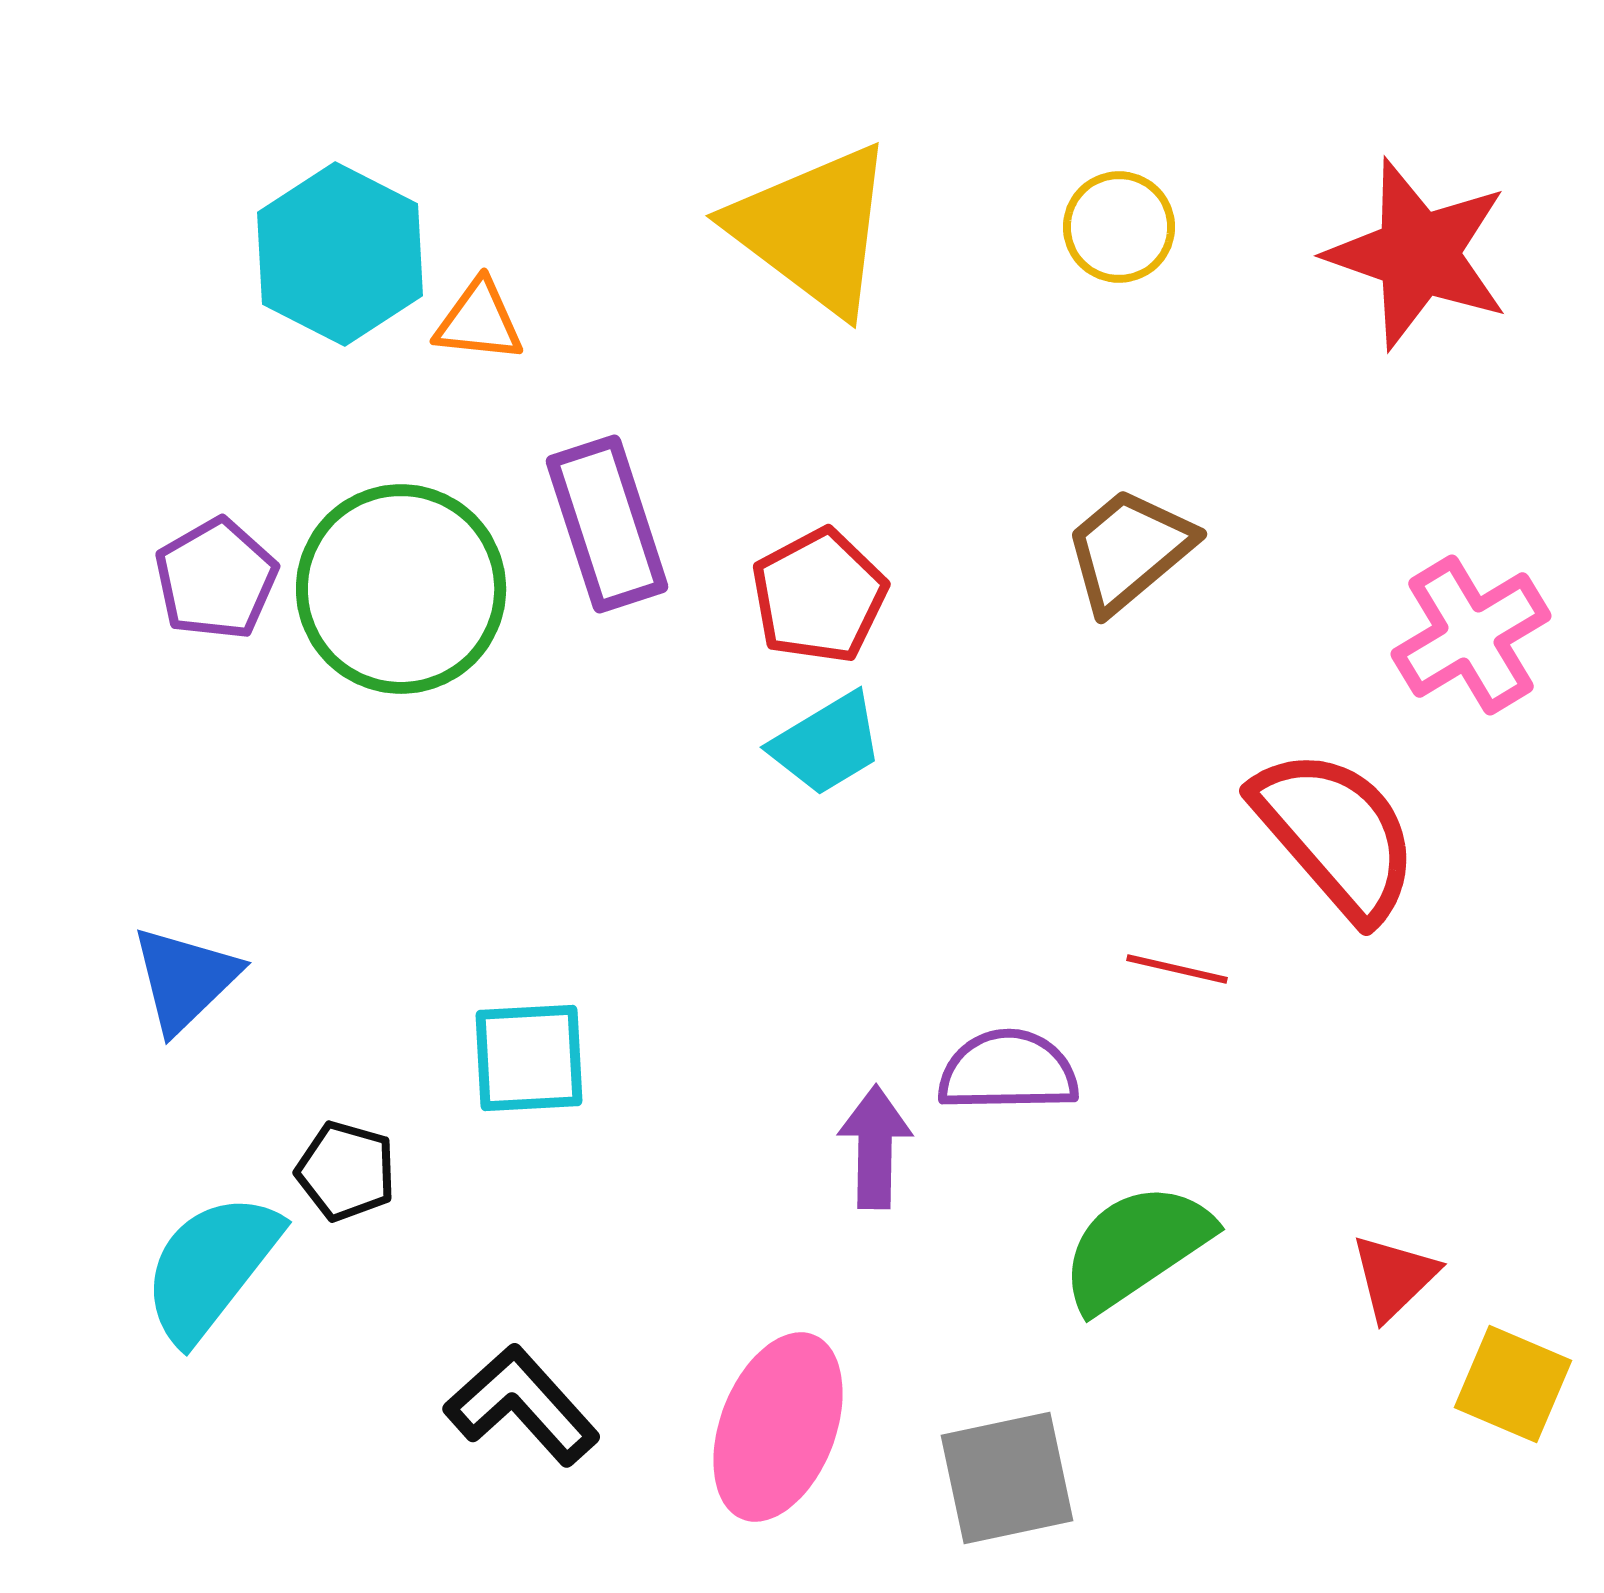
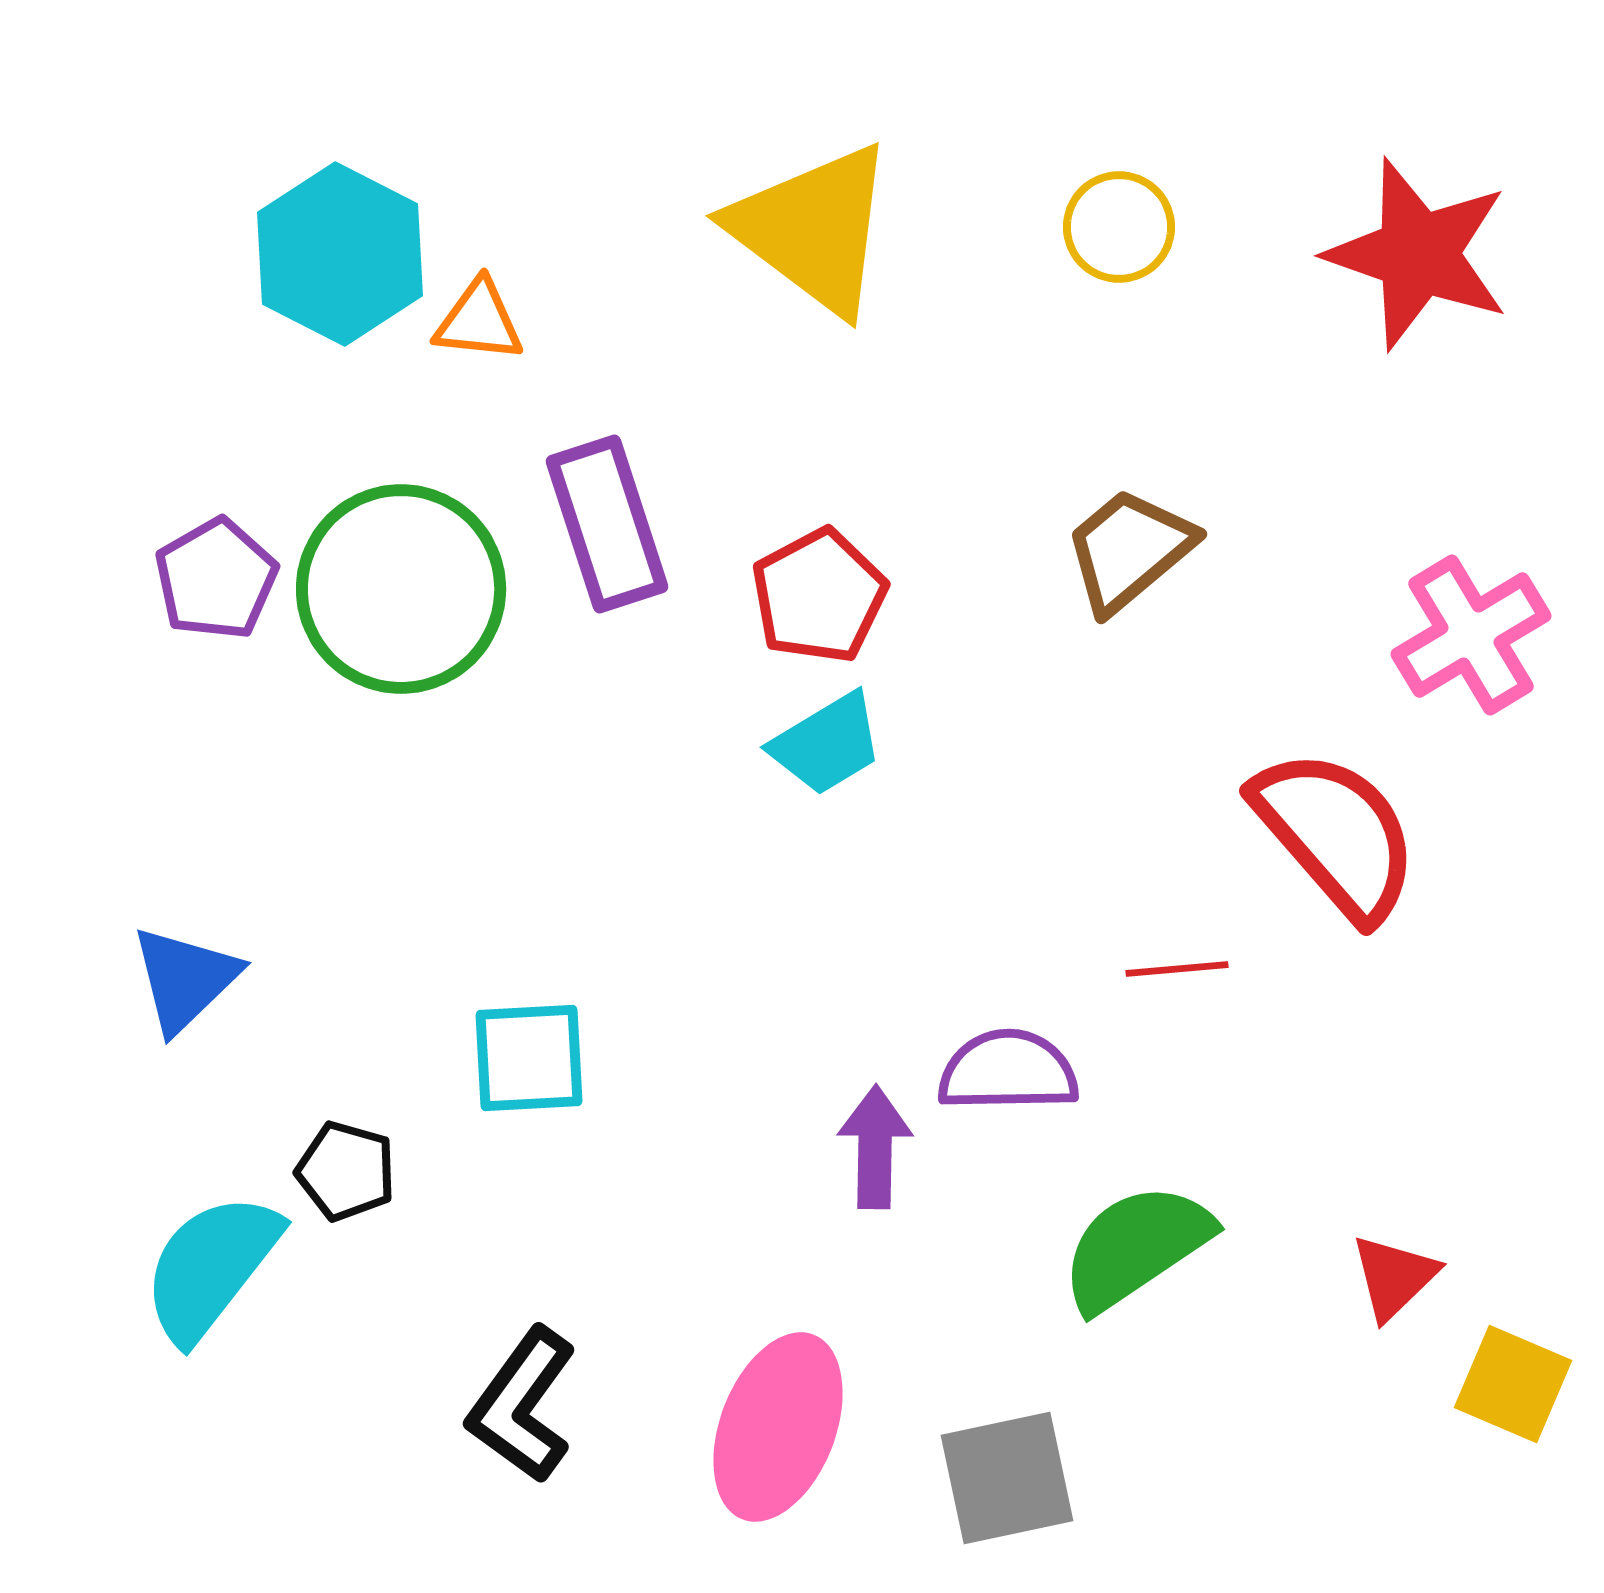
red line: rotated 18 degrees counterclockwise
black L-shape: rotated 102 degrees counterclockwise
